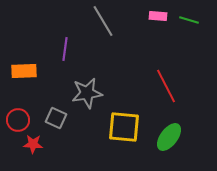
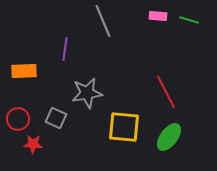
gray line: rotated 8 degrees clockwise
red line: moved 6 px down
red circle: moved 1 px up
